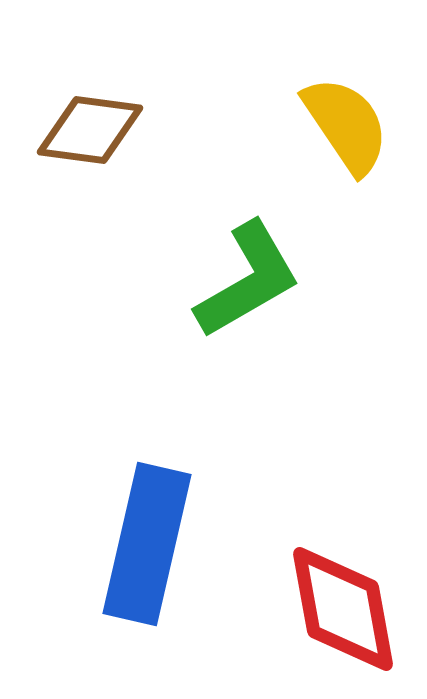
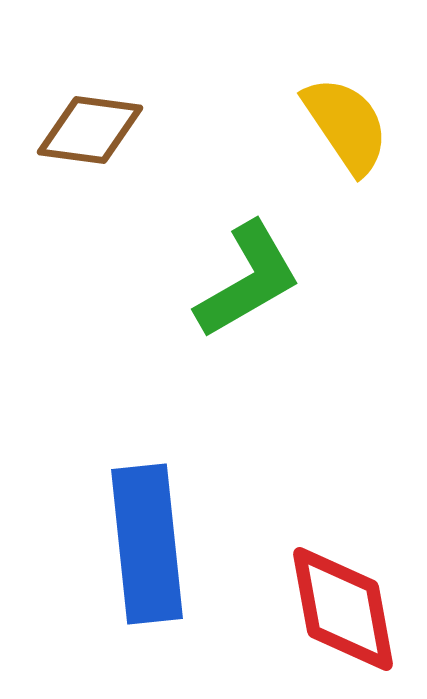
blue rectangle: rotated 19 degrees counterclockwise
